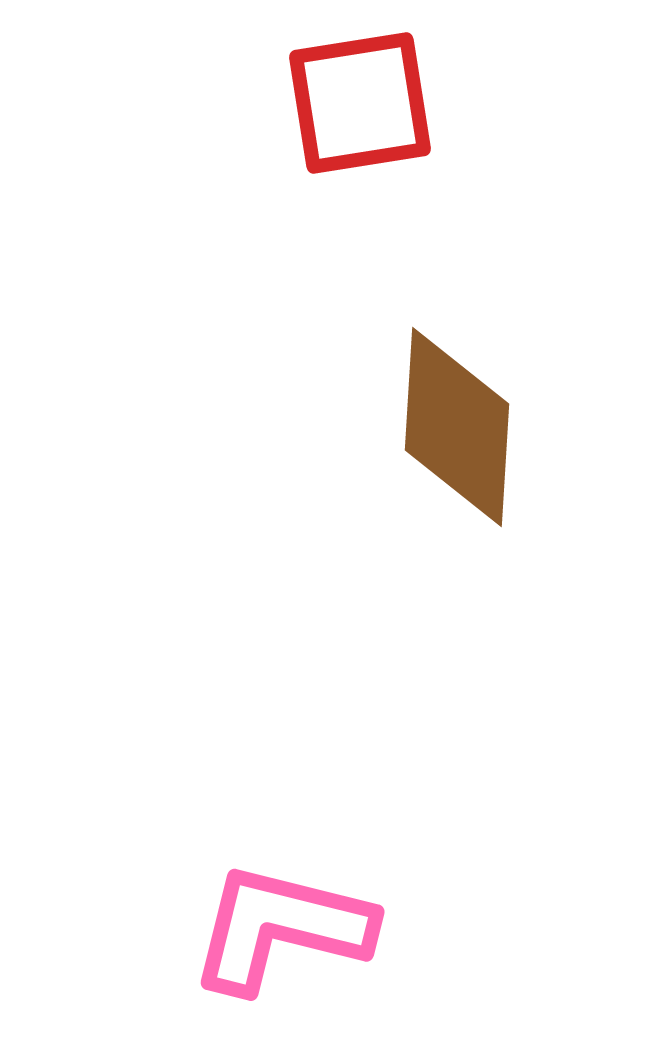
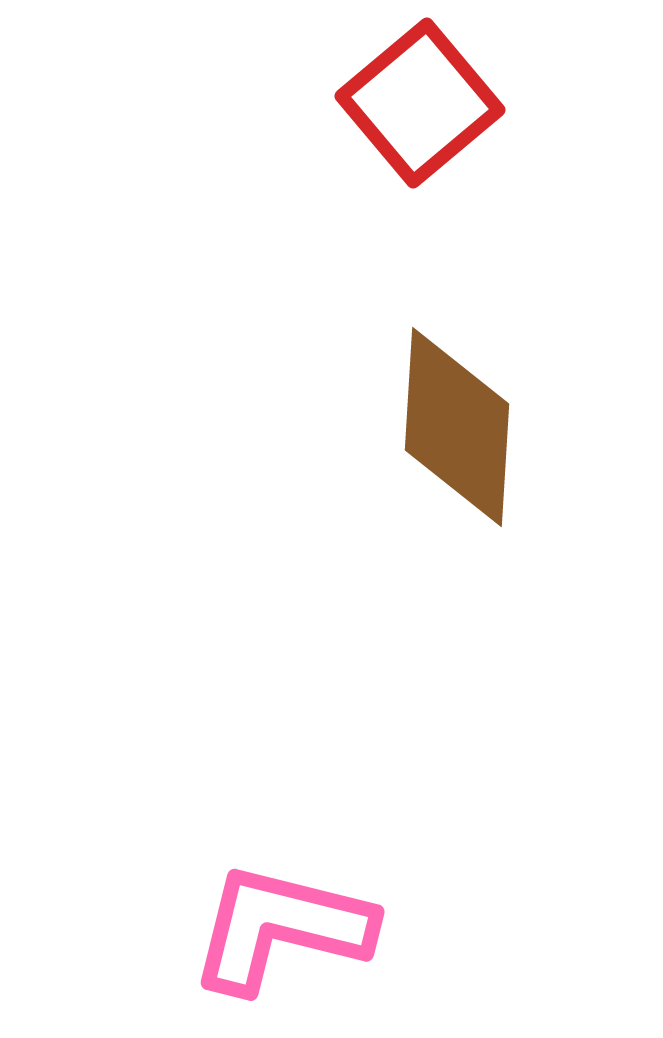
red square: moved 60 px right; rotated 31 degrees counterclockwise
